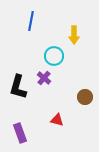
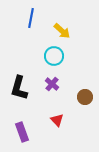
blue line: moved 3 px up
yellow arrow: moved 12 px left, 4 px up; rotated 48 degrees counterclockwise
purple cross: moved 8 px right, 6 px down
black L-shape: moved 1 px right, 1 px down
red triangle: rotated 32 degrees clockwise
purple rectangle: moved 2 px right, 1 px up
